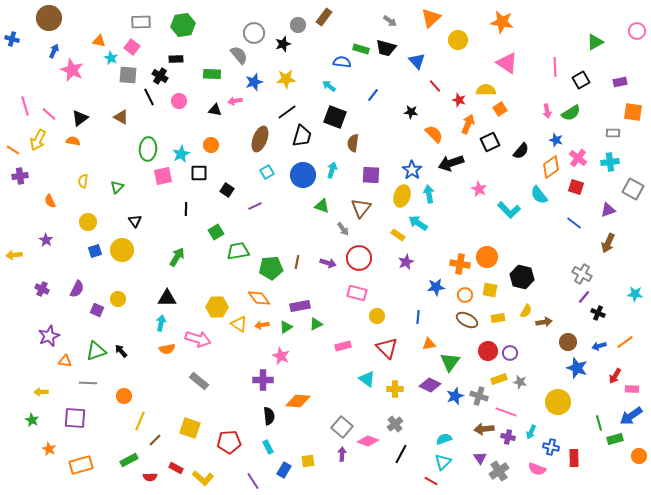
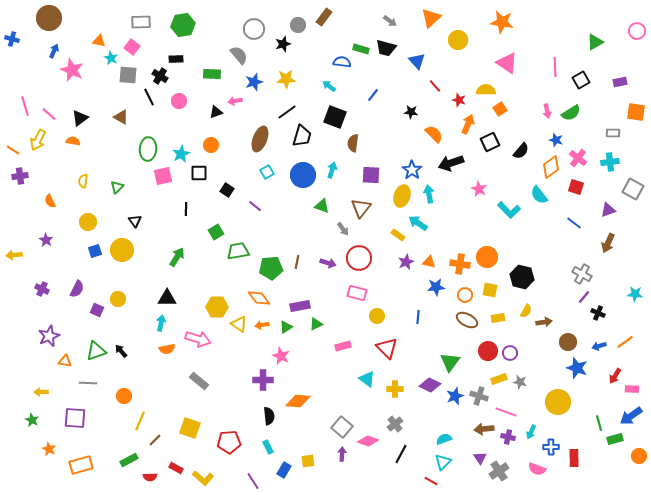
gray circle at (254, 33): moved 4 px up
black triangle at (215, 110): moved 1 px right, 2 px down; rotated 32 degrees counterclockwise
orange square at (633, 112): moved 3 px right
purple line at (255, 206): rotated 64 degrees clockwise
orange triangle at (429, 344): moved 82 px up; rotated 24 degrees clockwise
blue cross at (551, 447): rotated 14 degrees counterclockwise
